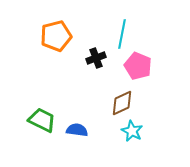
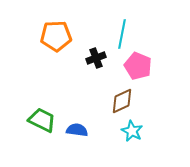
orange pentagon: rotated 12 degrees clockwise
brown diamond: moved 2 px up
